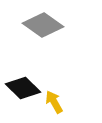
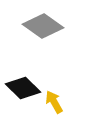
gray diamond: moved 1 px down
